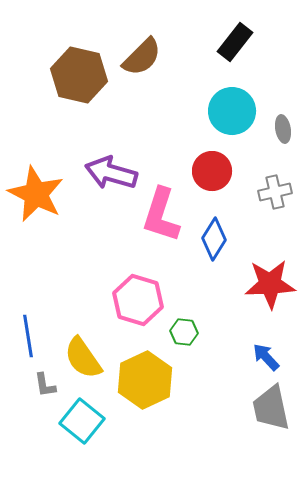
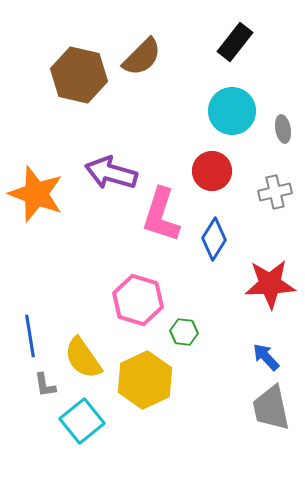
orange star: rotated 6 degrees counterclockwise
blue line: moved 2 px right
cyan square: rotated 12 degrees clockwise
